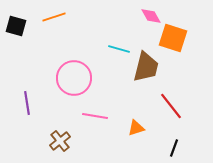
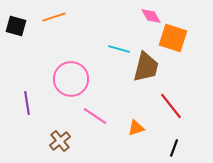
pink circle: moved 3 px left, 1 px down
pink line: rotated 25 degrees clockwise
